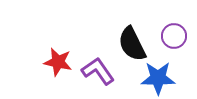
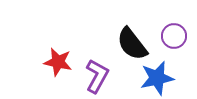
black semicircle: rotated 12 degrees counterclockwise
purple L-shape: moved 1 px left, 5 px down; rotated 64 degrees clockwise
blue star: moved 1 px left; rotated 12 degrees counterclockwise
